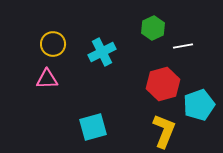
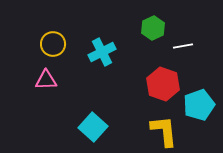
pink triangle: moved 1 px left, 1 px down
red hexagon: rotated 24 degrees counterclockwise
cyan square: rotated 32 degrees counterclockwise
yellow L-shape: rotated 28 degrees counterclockwise
